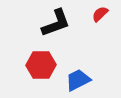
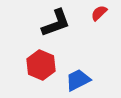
red semicircle: moved 1 px left, 1 px up
red hexagon: rotated 24 degrees clockwise
